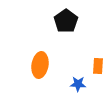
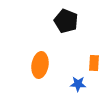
black pentagon: rotated 15 degrees counterclockwise
orange rectangle: moved 4 px left, 3 px up
